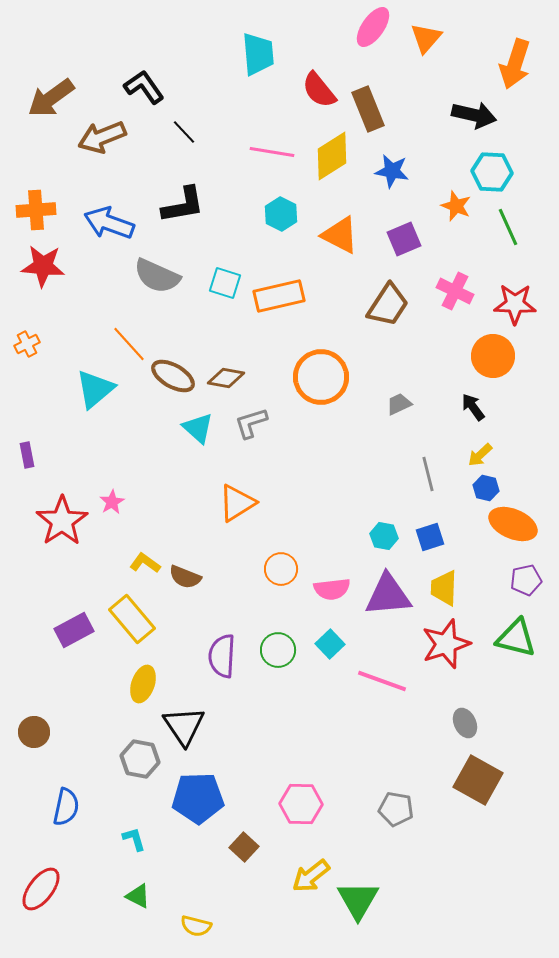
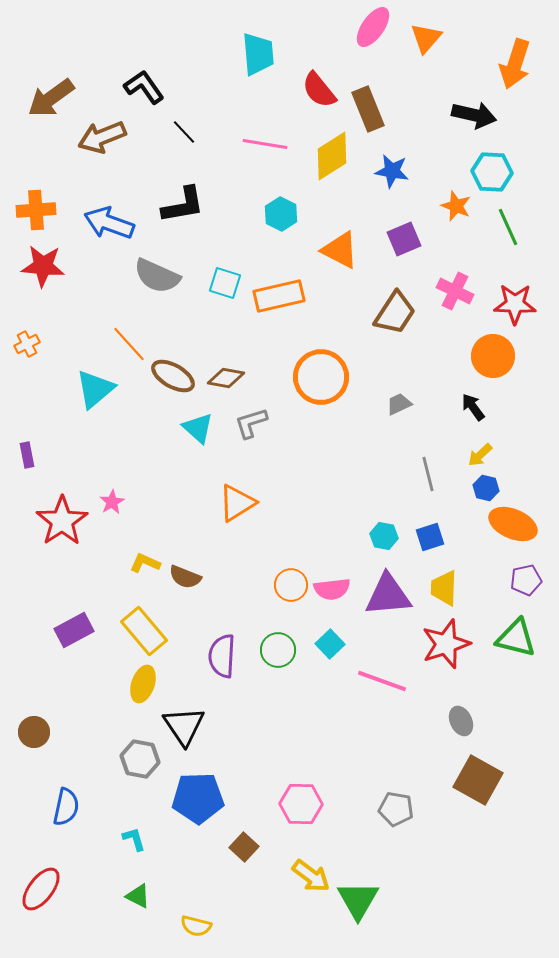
pink line at (272, 152): moved 7 px left, 8 px up
orange triangle at (340, 235): moved 15 px down
brown trapezoid at (388, 305): moved 7 px right, 8 px down
yellow L-shape at (145, 563): rotated 12 degrees counterclockwise
orange circle at (281, 569): moved 10 px right, 16 px down
yellow rectangle at (132, 619): moved 12 px right, 12 px down
gray ellipse at (465, 723): moved 4 px left, 2 px up
yellow arrow at (311, 876): rotated 105 degrees counterclockwise
